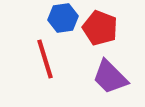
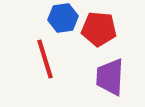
red pentagon: moved 1 px left, 1 px down; rotated 16 degrees counterclockwise
purple trapezoid: rotated 48 degrees clockwise
